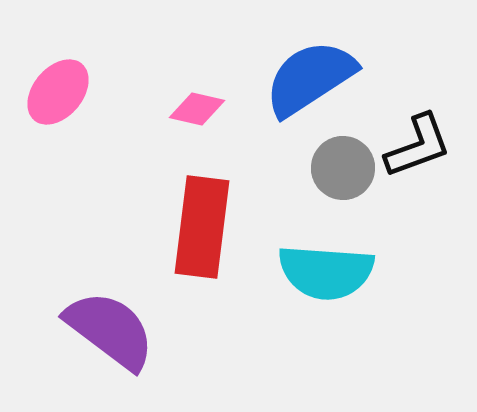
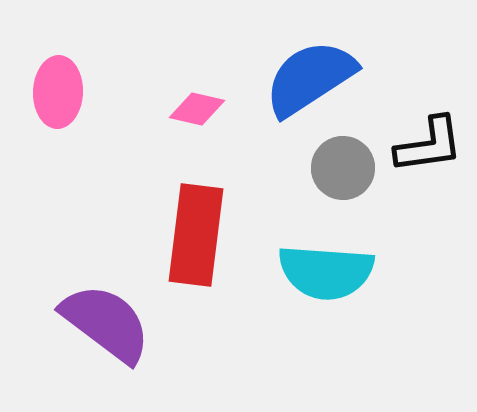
pink ellipse: rotated 38 degrees counterclockwise
black L-shape: moved 11 px right, 1 px up; rotated 12 degrees clockwise
red rectangle: moved 6 px left, 8 px down
purple semicircle: moved 4 px left, 7 px up
